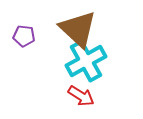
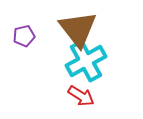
brown triangle: rotated 9 degrees clockwise
purple pentagon: rotated 20 degrees counterclockwise
